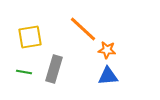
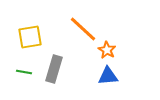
orange star: rotated 24 degrees clockwise
